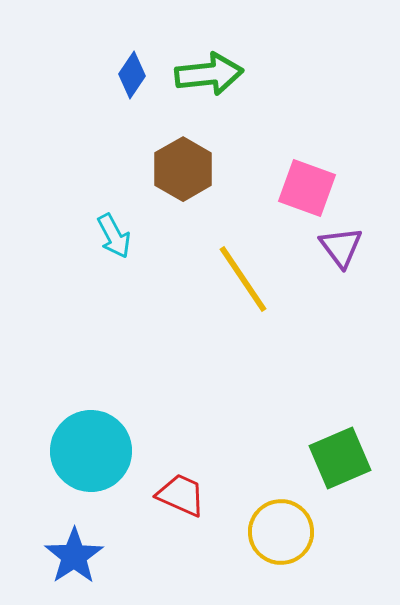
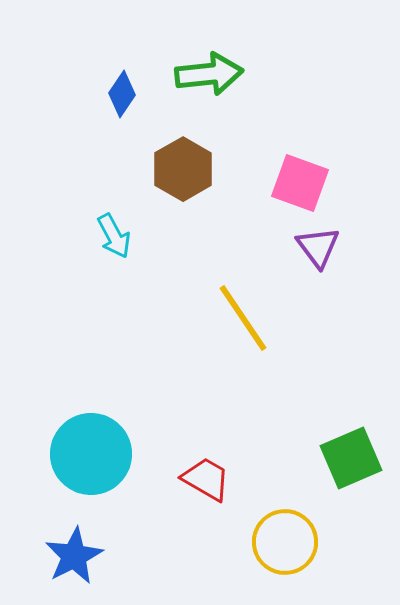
blue diamond: moved 10 px left, 19 px down
pink square: moved 7 px left, 5 px up
purple triangle: moved 23 px left
yellow line: moved 39 px down
cyan circle: moved 3 px down
green square: moved 11 px right
red trapezoid: moved 25 px right, 16 px up; rotated 6 degrees clockwise
yellow circle: moved 4 px right, 10 px down
blue star: rotated 6 degrees clockwise
